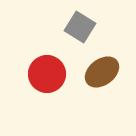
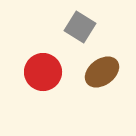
red circle: moved 4 px left, 2 px up
